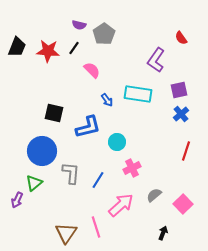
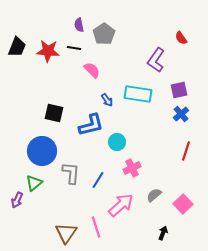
purple semicircle: rotated 64 degrees clockwise
black line: rotated 64 degrees clockwise
blue L-shape: moved 3 px right, 2 px up
